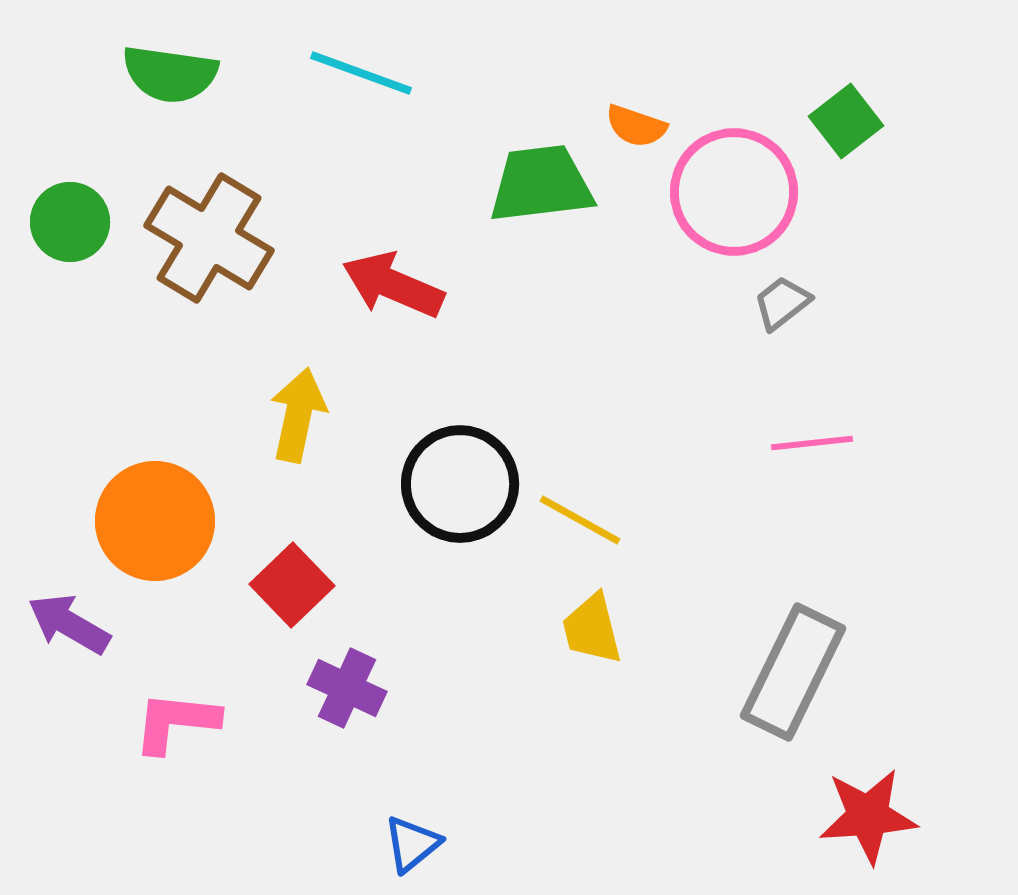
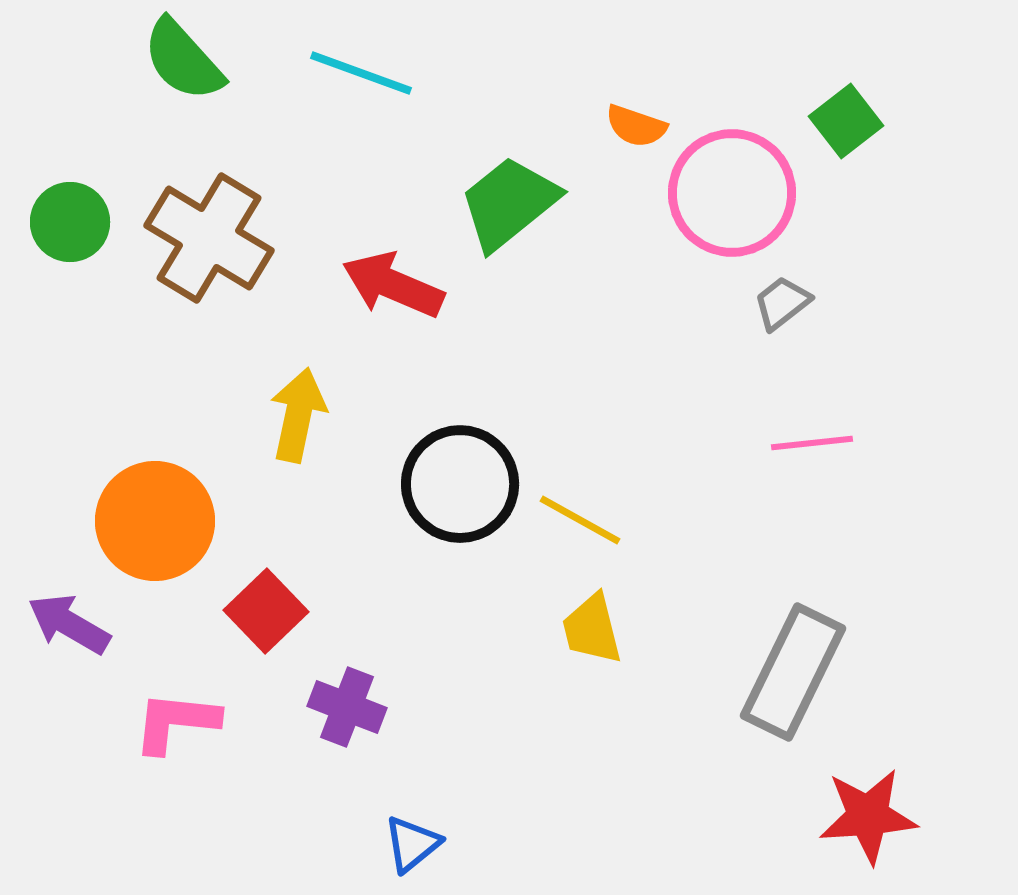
green semicircle: moved 13 px right, 14 px up; rotated 40 degrees clockwise
green trapezoid: moved 32 px left, 19 px down; rotated 32 degrees counterclockwise
pink circle: moved 2 px left, 1 px down
red square: moved 26 px left, 26 px down
purple cross: moved 19 px down; rotated 4 degrees counterclockwise
